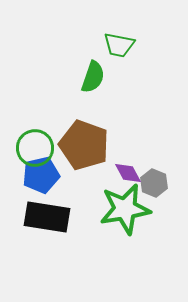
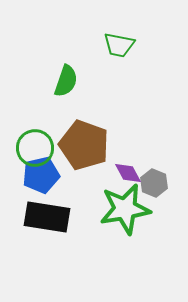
green semicircle: moved 27 px left, 4 px down
